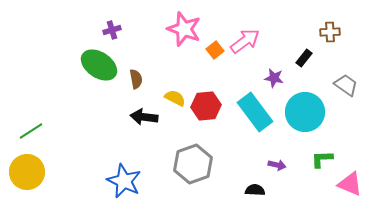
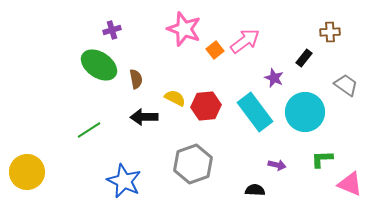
purple star: rotated 12 degrees clockwise
black arrow: rotated 8 degrees counterclockwise
green line: moved 58 px right, 1 px up
